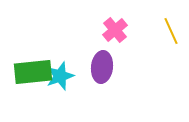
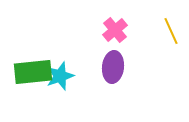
purple ellipse: moved 11 px right
